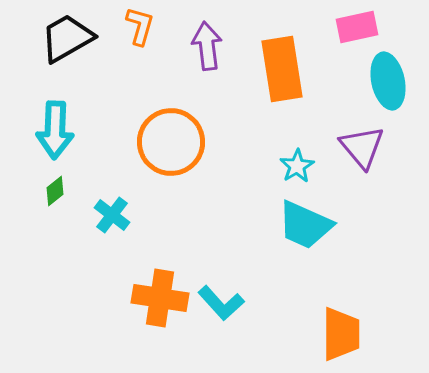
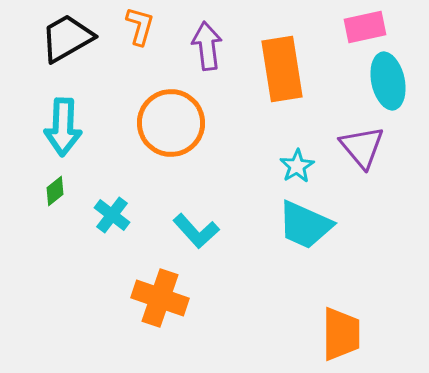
pink rectangle: moved 8 px right
cyan arrow: moved 8 px right, 3 px up
orange circle: moved 19 px up
orange cross: rotated 10 degrees clockwise
cyan L-shape: moved 25 px left, 72 px up
